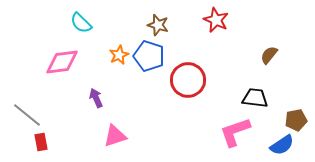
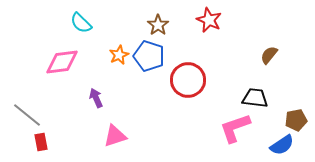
red star: moved 7 px left
brown star: rotated 20 degrees clockwise
pink L-shape: moved 4 px up
